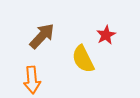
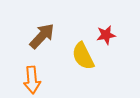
red star: rotated 18 degrees clockwise
yellow semicircle: moved 3 px up
